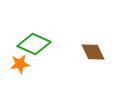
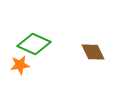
orange star: moved 1 px down
